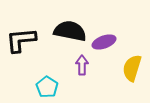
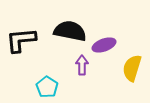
purple ellipse: moved 3 px down
